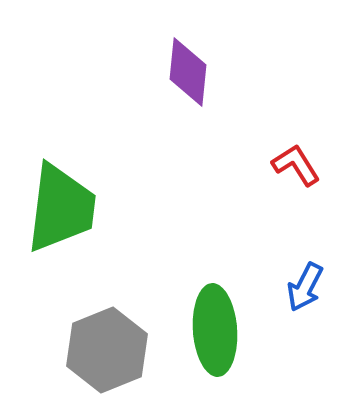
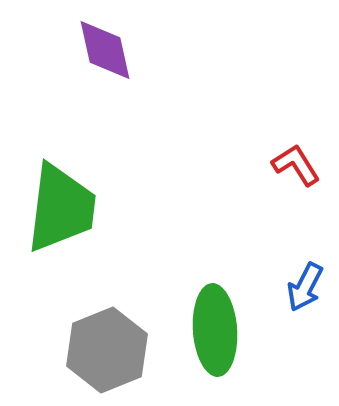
purple diamond: moved 83 px left, 22 px up; rotated 18 degrees counterclockwise
